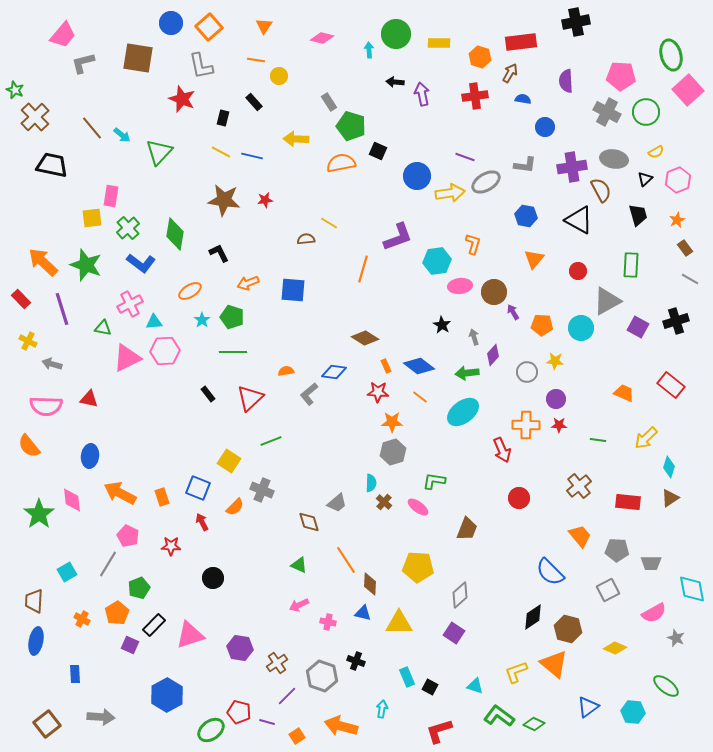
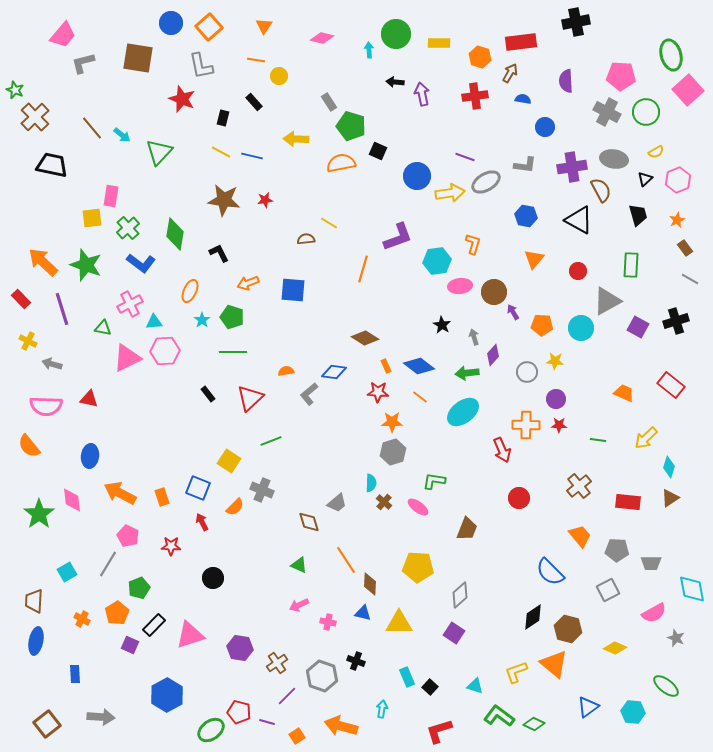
orange ellipse at (190, 291): rotated 35 degrees counterclockwise
black square at (430, 687): rotated 14 degrees clockwise
